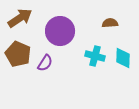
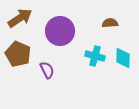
purple semicircle: moved 2 px right, 7 px down; rotated 60 degrees counterclockwise
